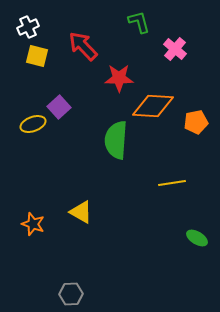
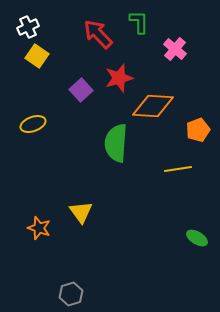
green L-shape: rotated 15 degrees clockwise
red arrow: moved 15 px right, 12 px up
yellow square: rotated 20 degrees clockwise
red star: rotated 16 degrees counterclockwise
purple square: moved 22 px right, 17 px up
orange pentagon: moved 2 px right, 8 px down; rotated 10 degrees counterclockwise
green semicircle: moved 3 px down
yellow line: moved 6 px right, 14 px up
yellow triangle: rotated 25 degrees clockwise
orange star: moved 6 px right, 4 px down
gray hexagon: rotated 15 degrees counterclockwise
